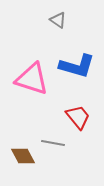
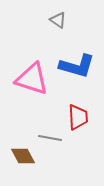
red trapezoid: rotated 36 degrees clockwise
gray line: moved 3 px left, 5 px up
